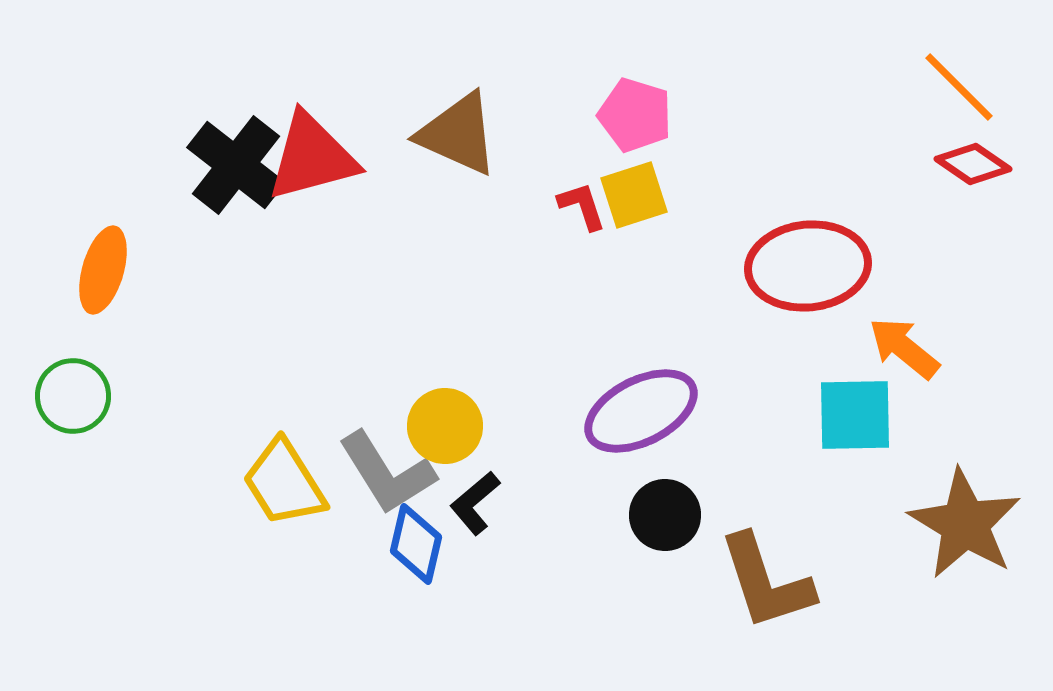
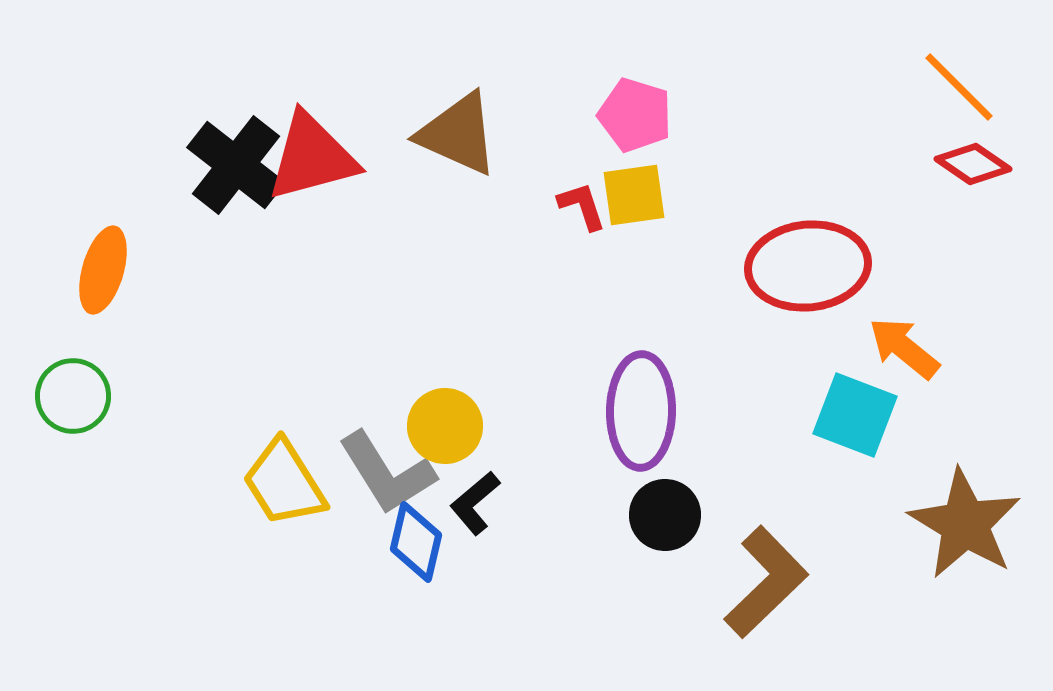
yellow square: rotated 10 degrees clockwise
purple ellipse: rotated 62 degrees counterclockwise
cyan square: rotated 22 degrees clockwise
blue diamond: moved 2 px up
brown L-shape: rotated 116 degrees counterclockwise
